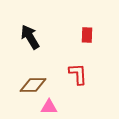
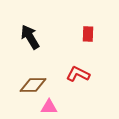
red rectangle: moved 1 px right, 1 px up
red L-shape: rotated 60 degrees counterclockwise
